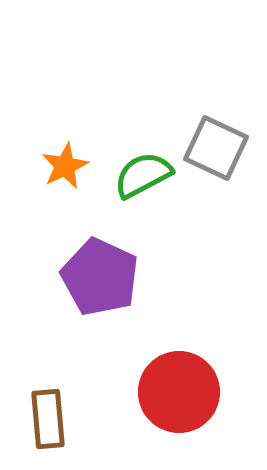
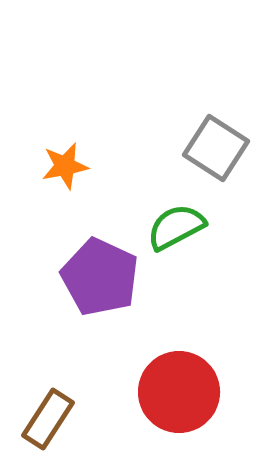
gray square: rotated 8 degrees clockwise
orange star: rotated 15 degrees clockwise
green semicircle: moved 33 px right, 52 px down
brown rectangle: rotated 38 degrees clockwise
